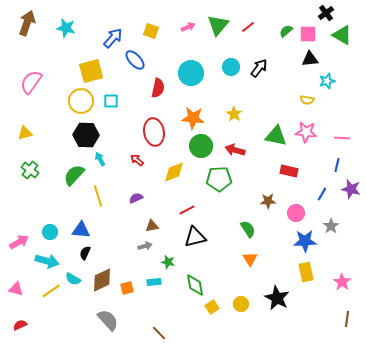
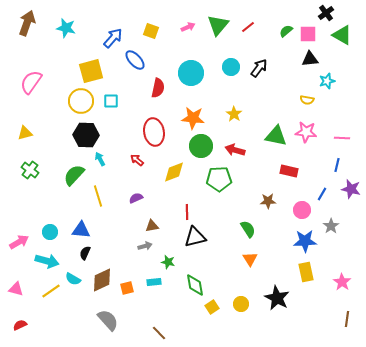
red line at (187, 210): moved 2 px down; rotated 63 degrees counterclockwise
pink circle at (296, 213): moved 6 px right, 3 px up
